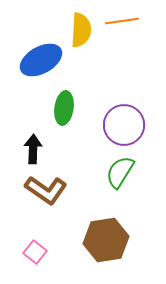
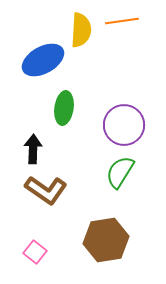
blue ellipse: moved 2 px right
